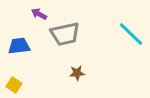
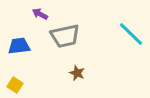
purple arrow: moved 1 px right
gray trapezoid: moved 2 px down
brown star: rotated 28 degrees clockwise
yellow square: moved 1 px right
